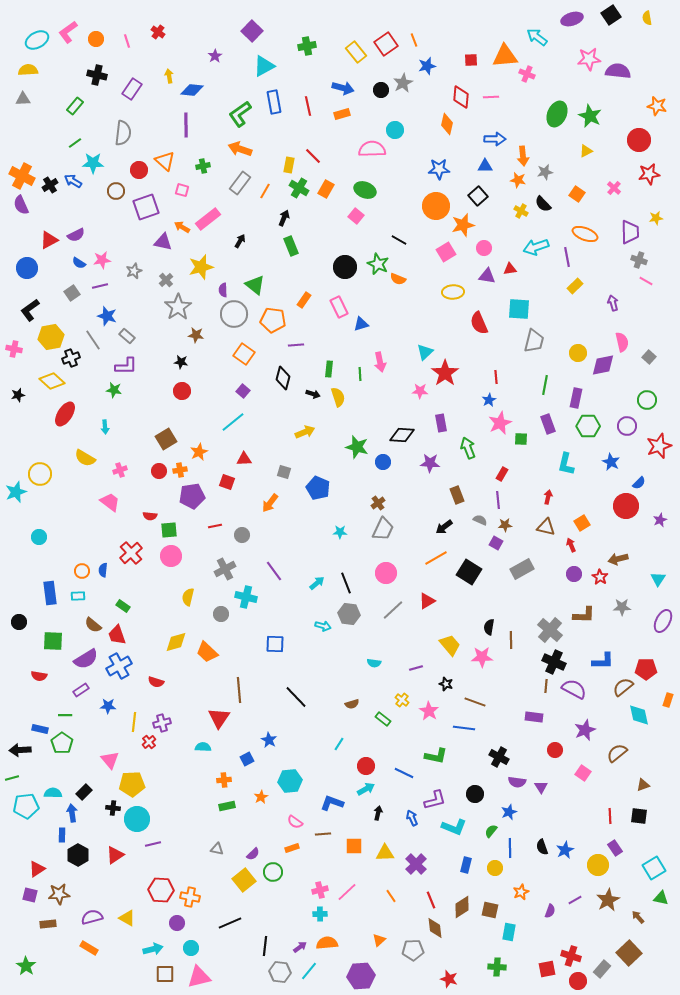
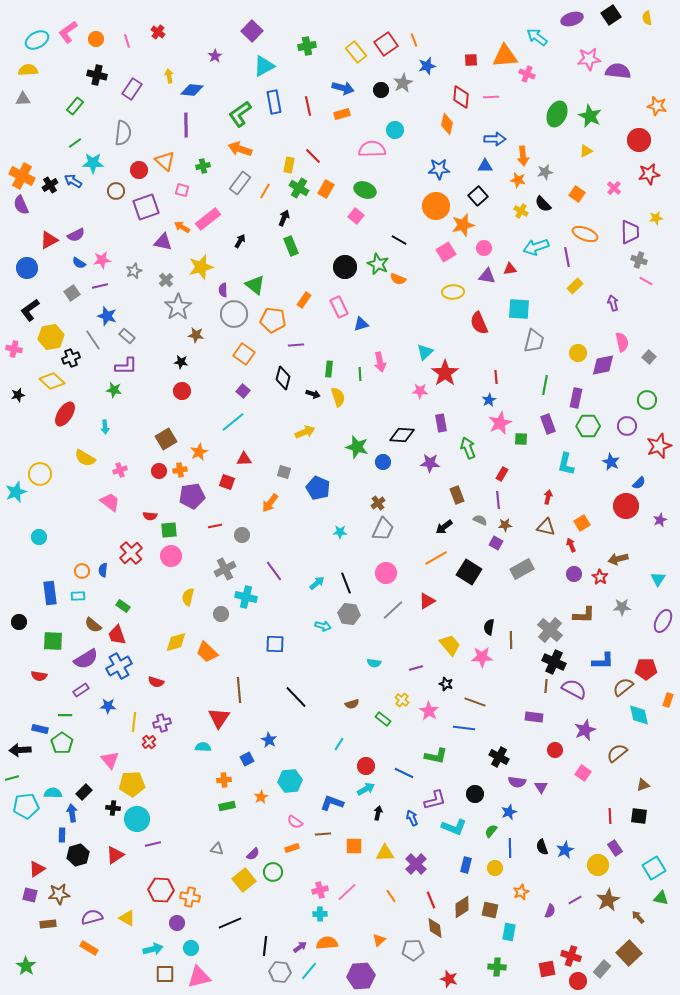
black hexagon at (78, 855): rotated 15 degrees clockwise
